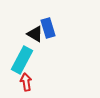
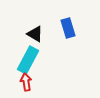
blue rectangle: moved 20 px right
cyan rectangle: moved 6 px right
